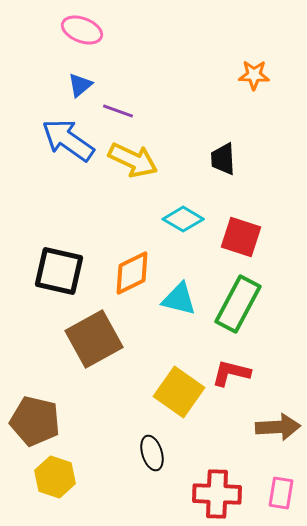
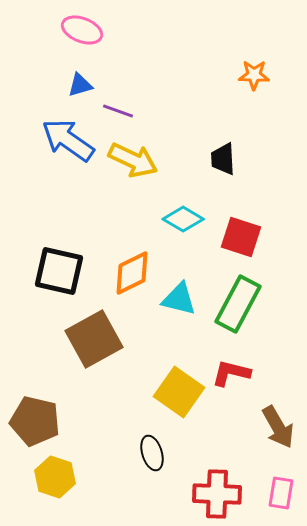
blue triangle: rotated 24 degrees clockwise
brown arrow: rotated 63 degrees clockwise
